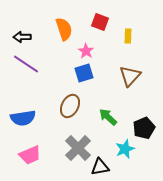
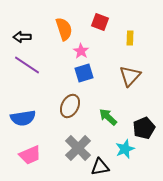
yellow rectangle: moved 2 px right, 2 px down
pink star: moved 5 px left
purple line: moved 1 px right, 1 px down
